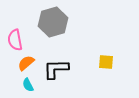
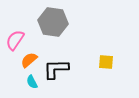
gray hexagon: rotated 24 degrees clockwise
pink semicircle: rotated 45 degrees clockwise
orange semicircle: moved 3 px right, 3 px up
cyan semicircle: moved 4 px right, 3 px up
